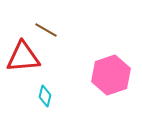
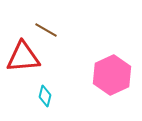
pink hexagon: moved 1 px right; rotated 6 degrees counterclockwise
